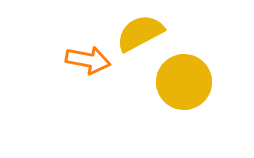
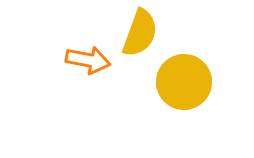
yellow semicircle: rotated 138 degrees clockwise
